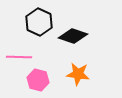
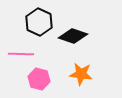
pink line: moved 2 px right, 3 px up
orange star: moved 3 px right
pink hexagon: moved 1 px right, 1 px up
